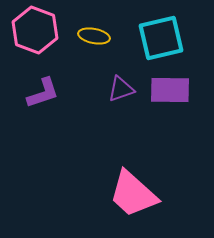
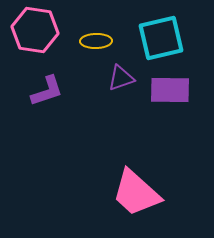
pink hexagon: rotated 12 degrees counterclockwise
yellow ellipse: moved 2 px right, 5 px down; rotated 12 degrees counterclockwise
purple triangle: moved 11 px up
purple L-shape: moved 4 px right, 2 px up
pink trapezoid: moved 3 px right, 1 px up
